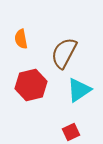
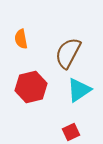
brown semicircle: moved 4 px right
red hexagon: moved 2 px down
